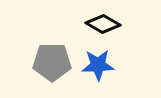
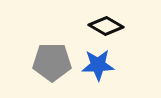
black diamond: moved 3 px right, 2 px down
